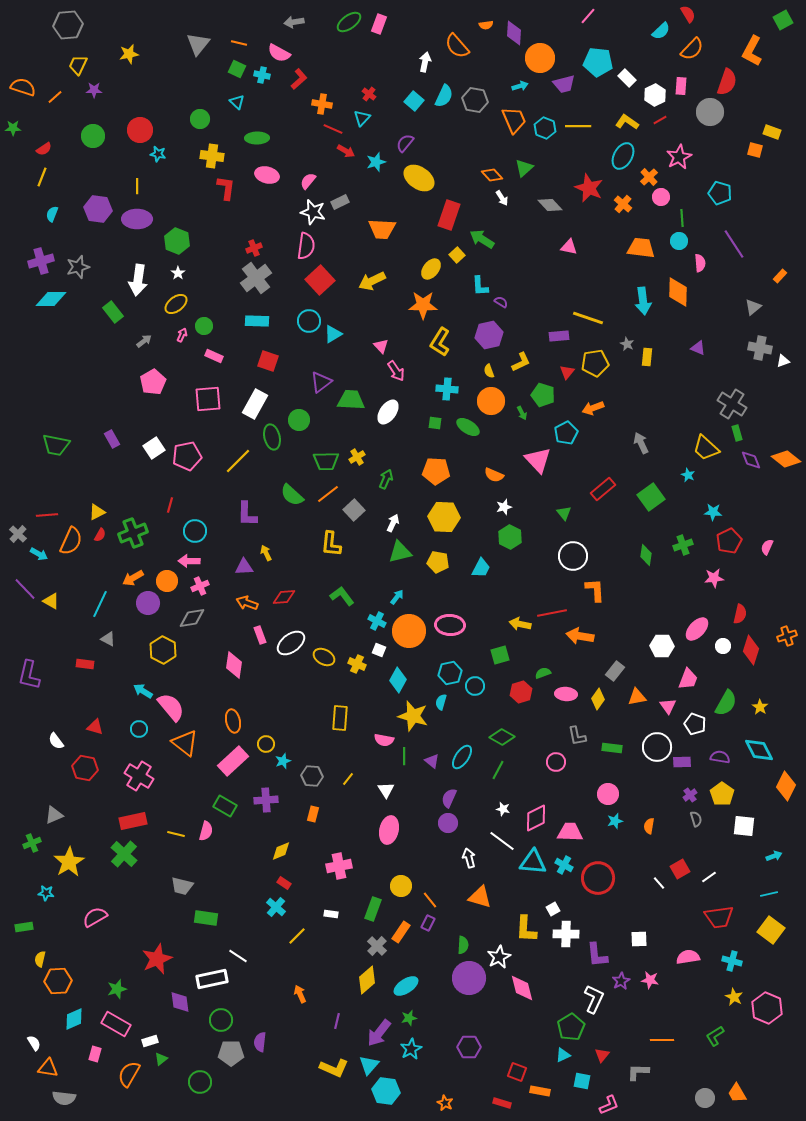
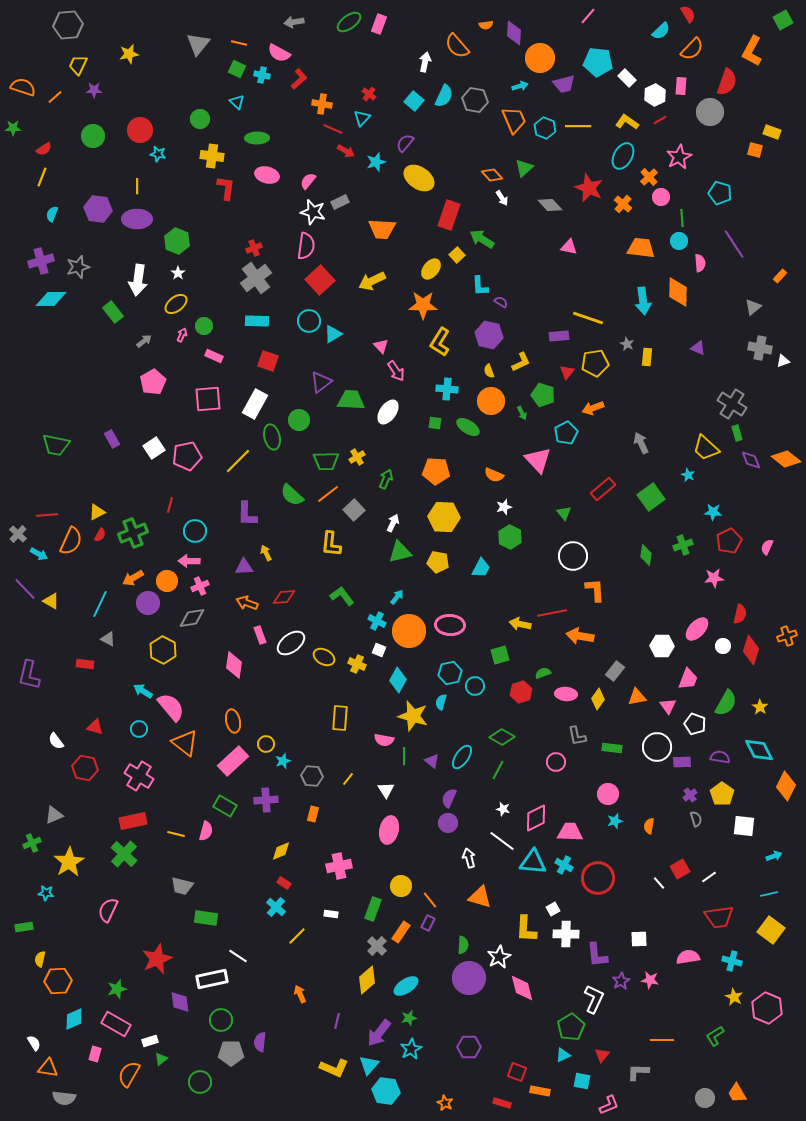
purple hexagon at (489, 335): rotated 24 degrees clockwise
pink semicircle at (95, 917): moved 13 px right, 7 px up; rotated 35 degrees counterclockwise
